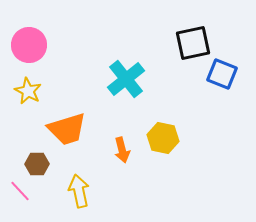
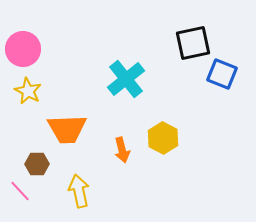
pink circle: moved 6 px left, 4 px down
orange trapezoid: rotated 15 degrees clockwise
yellow hexagon: rotated 16 degrees clockwise
